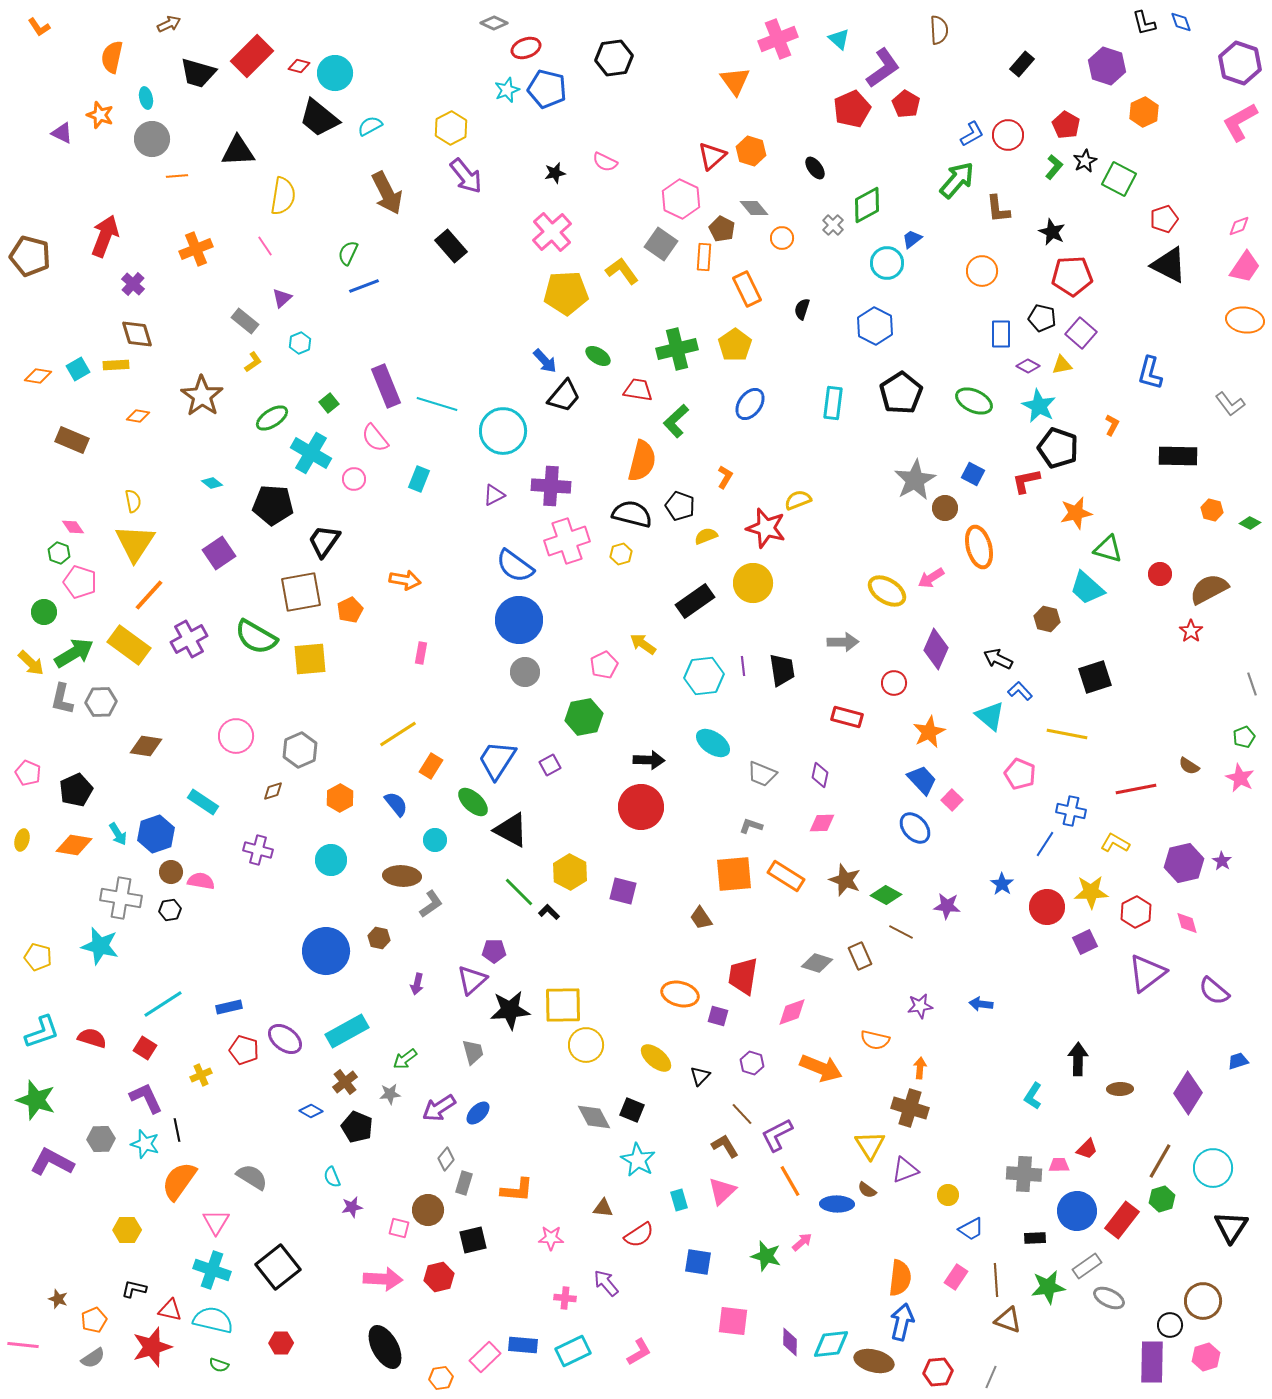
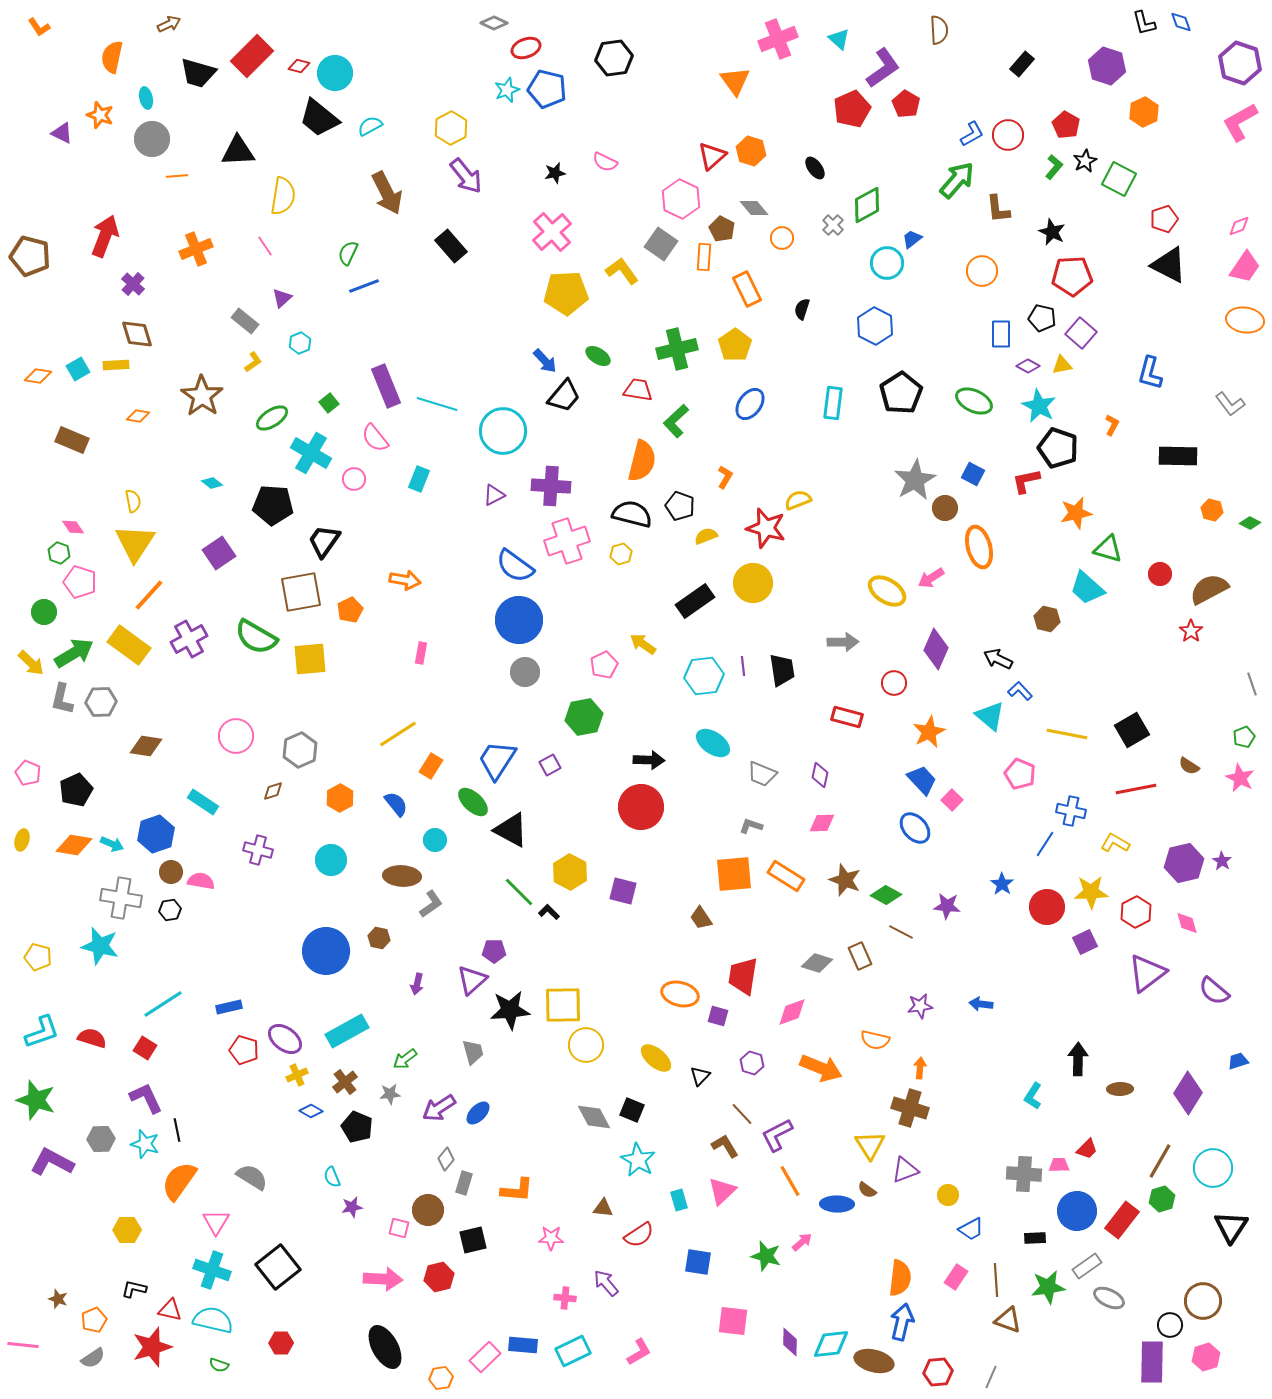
black square at (1095, 677): moved 37 px right, 53 px down; rotated 12 degrees counterclockwise
cyan arrow at (118, 834): moved 6 px left, 10 px down; rotated 35 degrees counterclockwise
yellow cross at (201, 1075): moved 96 px right
